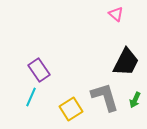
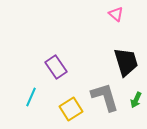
black trapezoid: rotated 44 degrees counterclockwise
purple rectangle: moved 17 px right, 3 px up
green arrow: moved 1 px right
